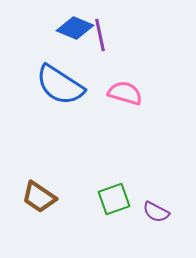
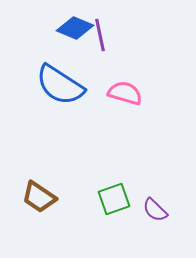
purple semicircle: moved 1 px left, 2 px up; rotated 16 degrees clockwise
